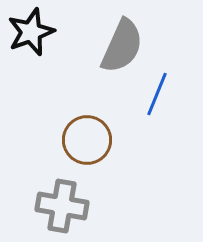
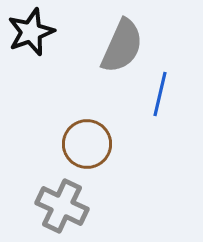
blue line: moved 3 px right; rotated 9 degrees counterclockwise
brown circle: moved 4 px down
gray cross: rotated 15 degrees clockwise
